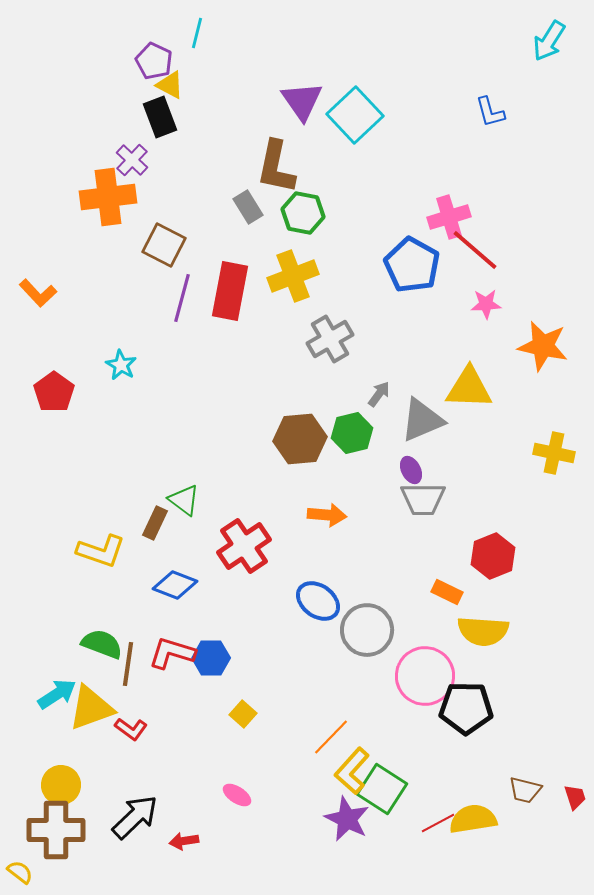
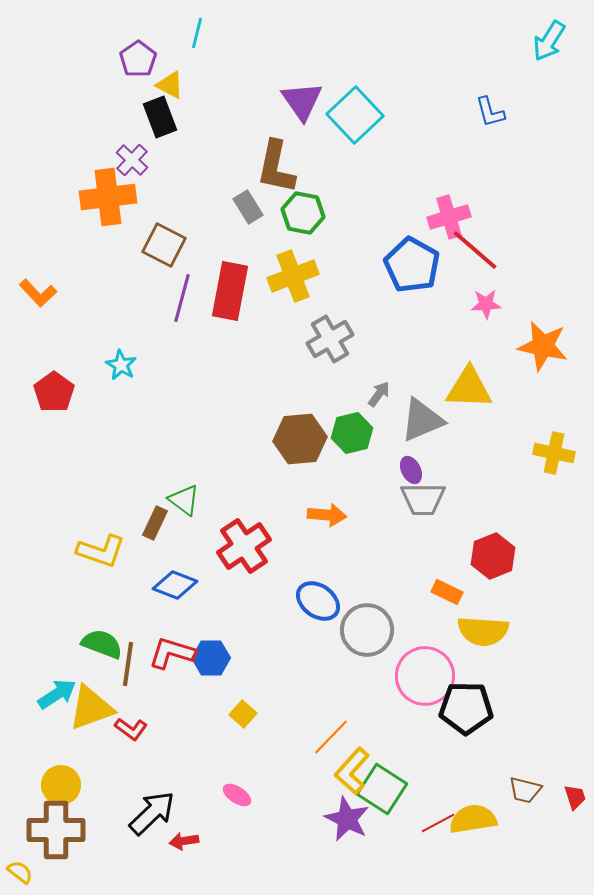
purple pentagon at (154, 61): moved 16 px left, 2 px up; rotated 12 degrees clockwise
black arrow at (135, 817): moved 17 px right, 4 px up
